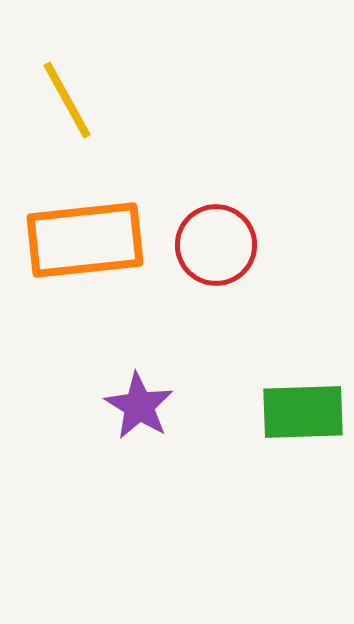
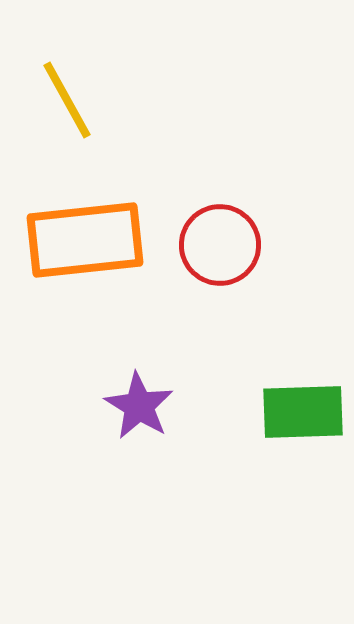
red circle: moved 4 px right
